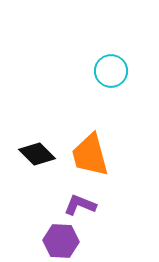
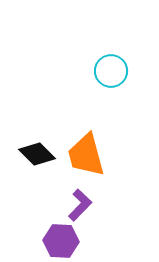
orange trapezoid: moved 4 px left
purple L-shape: rotated 112 degrees clockwise
